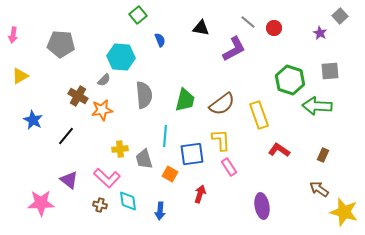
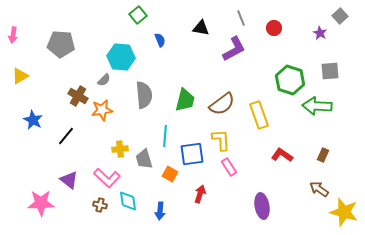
gray line at (248, 22): moved 7 px left, 4 px up; rotated 28 degrees clockwise
red L-shape at (279, 150): moved 3 px right, 5 px down
